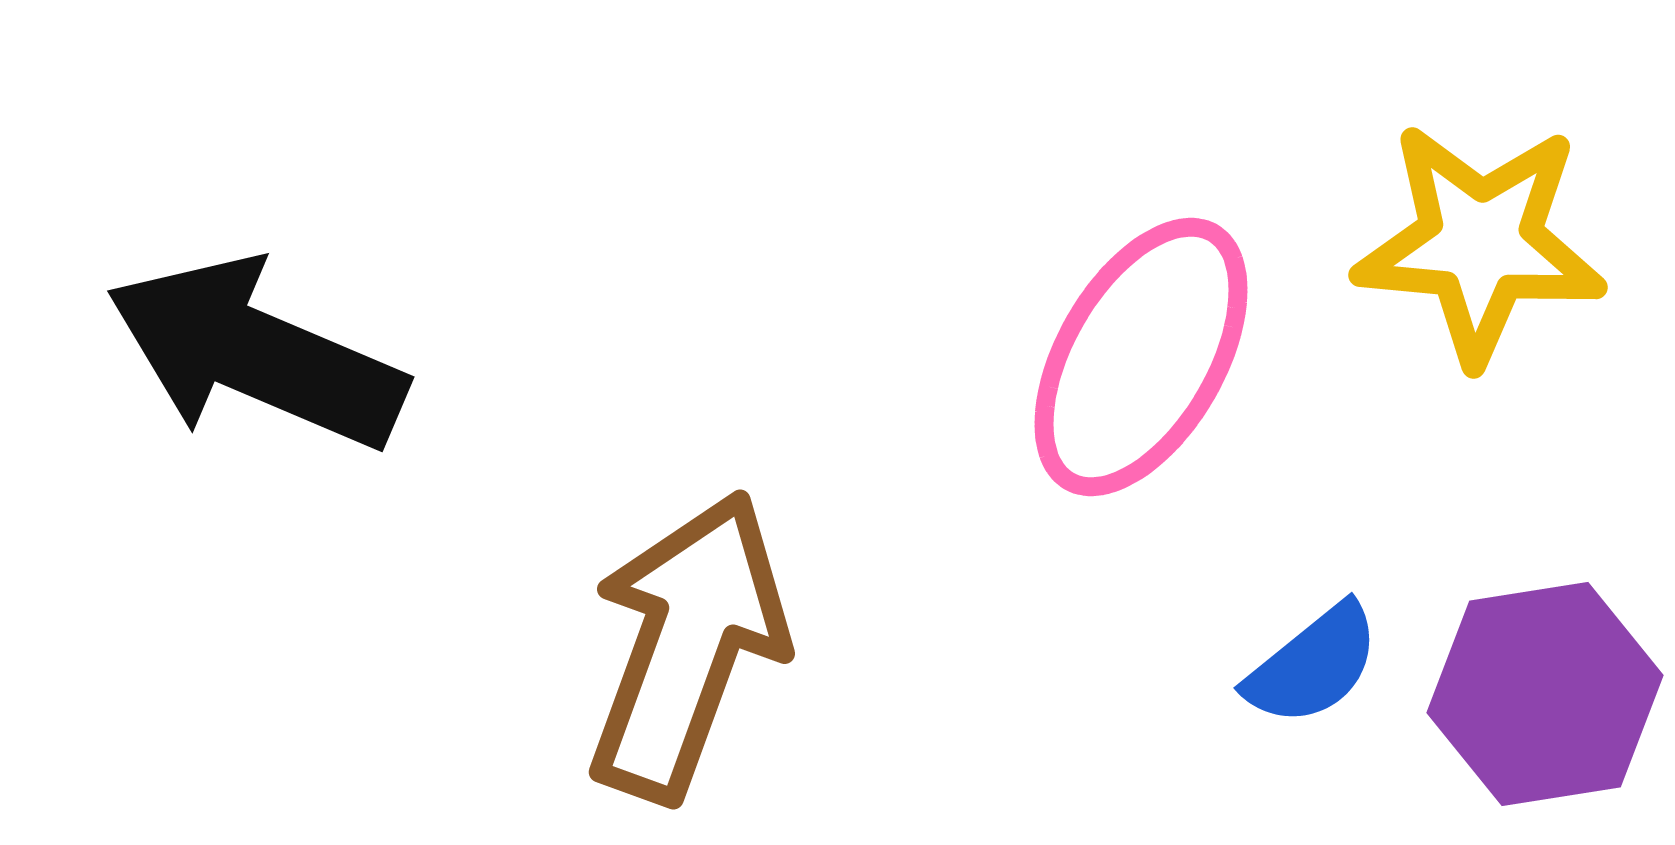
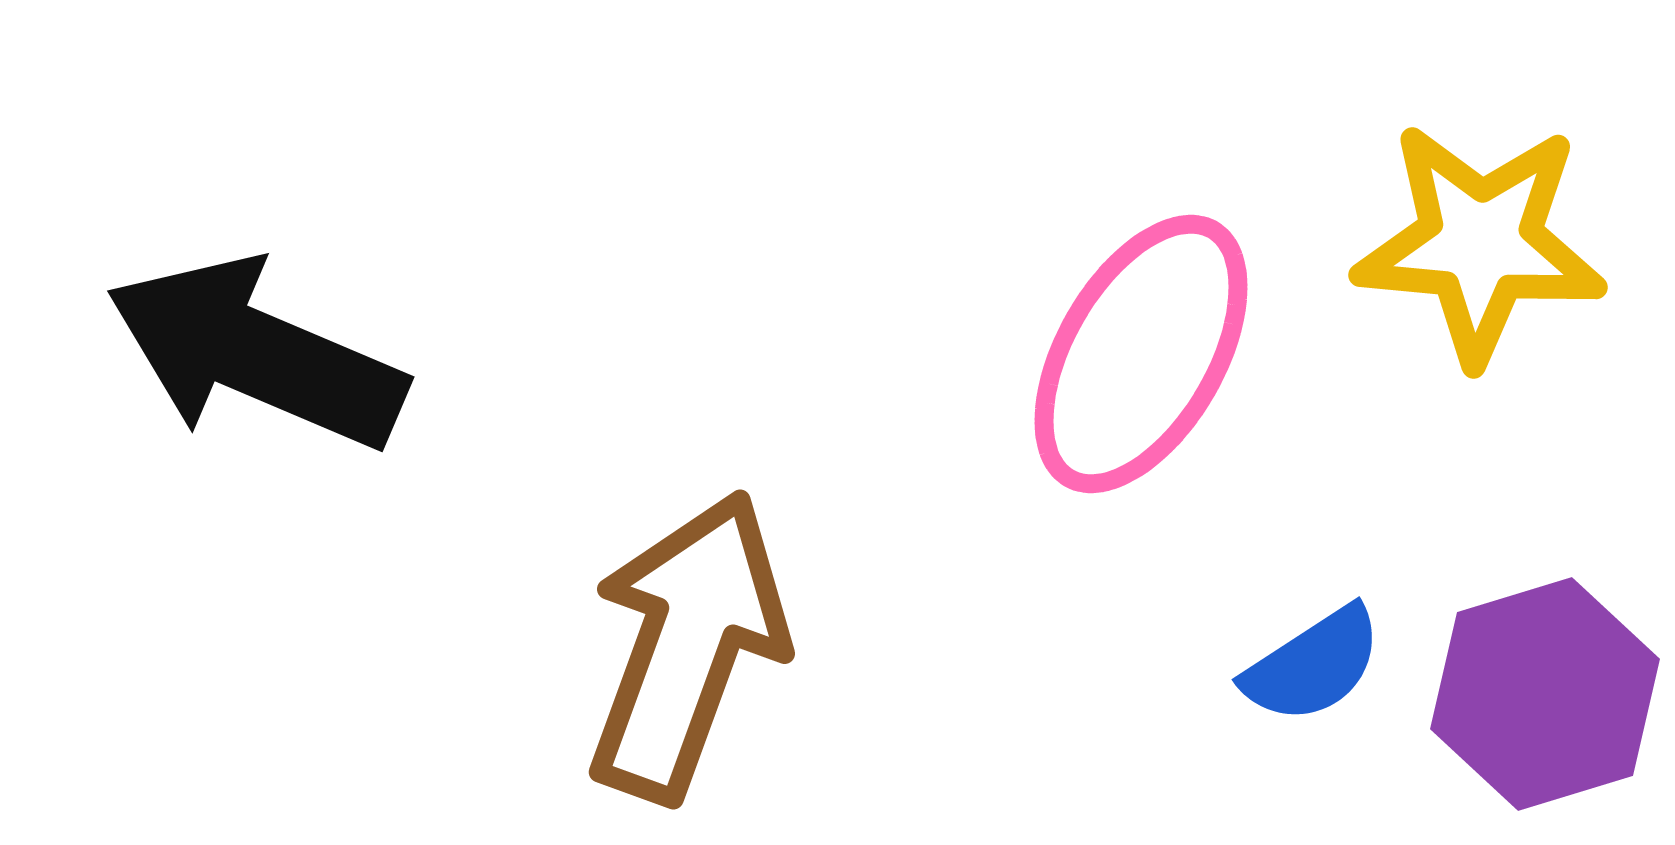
pink ellipse: moved 3 px up
blue semicircle: rotated 6 degrees clockwise
purple hexagon: rotated 8 degrees counterclockwise
